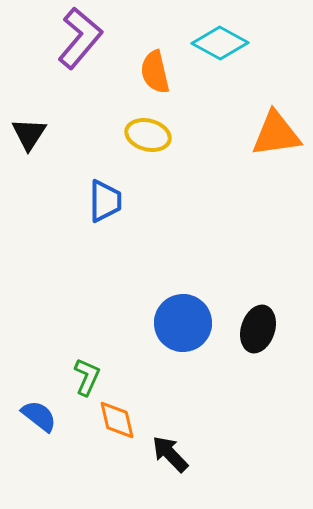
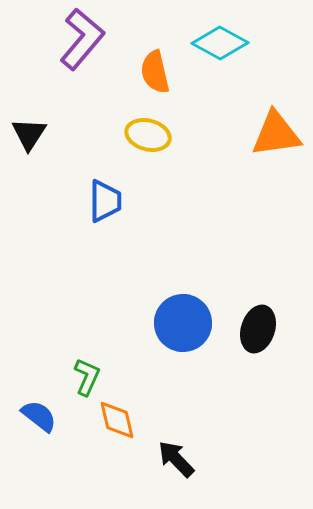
purple L-shape: moved 2 px right, 1 px down
black arrow: moved 6 px right, 5 px down
